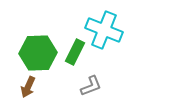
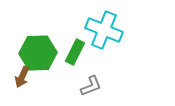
brown arrow: moved 6 px left, 10 px up
